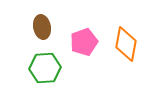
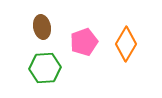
orange diamond: rotated 20 degrees clockwise
